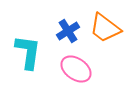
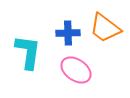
blue cross: moved 2 px down; rotated 30 degrees clockwise
pink ellipse: moved 1 px down
